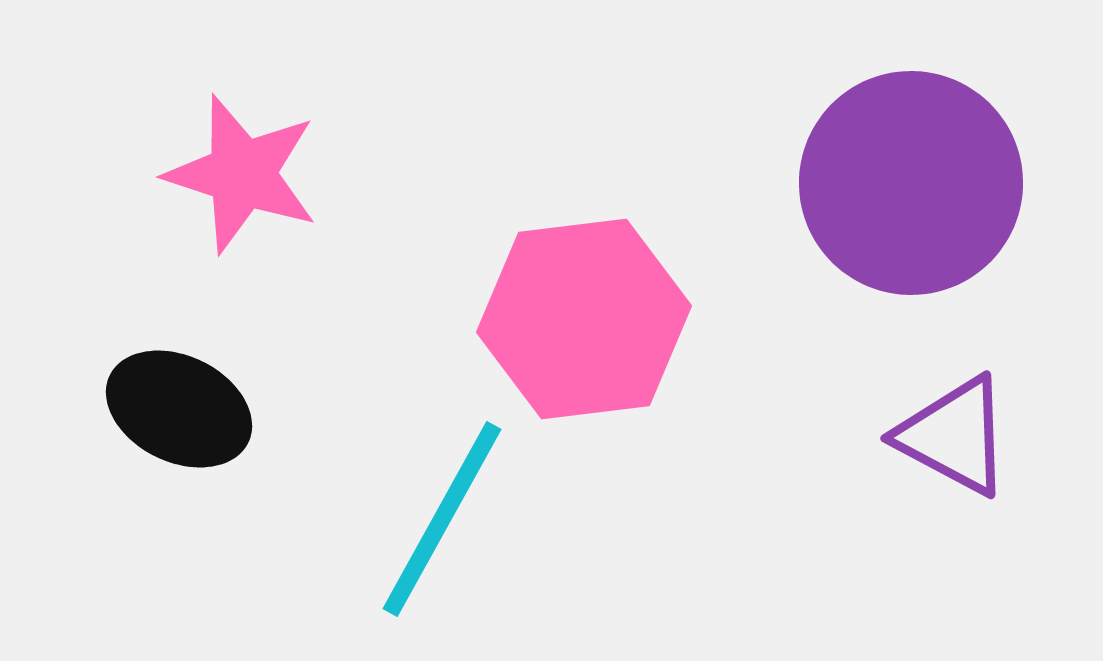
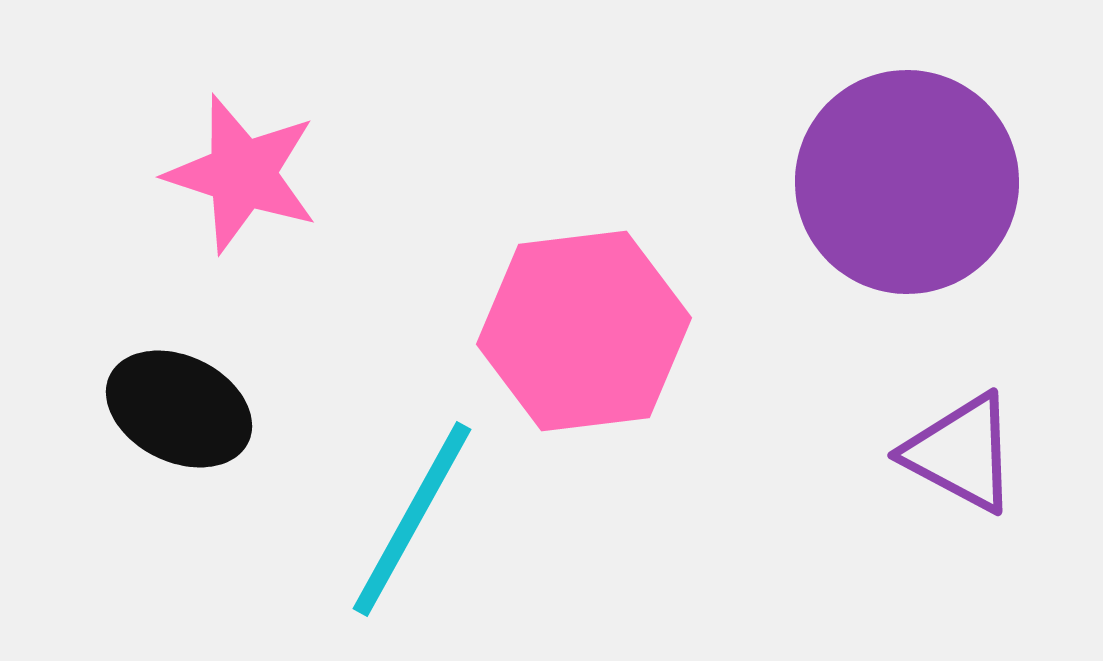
purple circle: moved 4 px left, 1 px up
pink hexagon: moved 12 px down
purple triangle: moved 7 px right, 17 px down
cyan line: moved 30 px left
